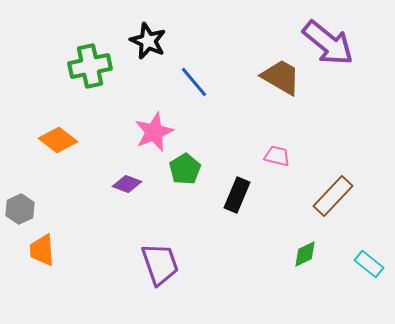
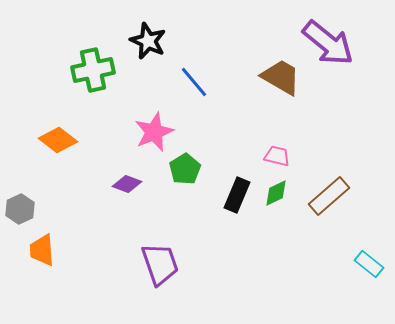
green cross: moved 3 px right, 4 px down
brown rectangle: moved 4 px left; rotated 6 degrees clockwise
green diamond: moved 29 px left, 61 px up
